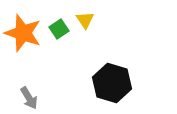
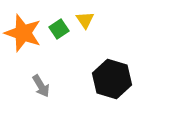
black hexagon: moved 4 px up
gray arrow: moved 12 px right, 12 px up
